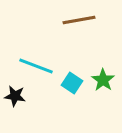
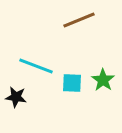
brown line: rotated 12 degrees counterclockwise
cyan square: rotated 30 degrees counterclockwise
black star: moved 1 px right, 1 px down
